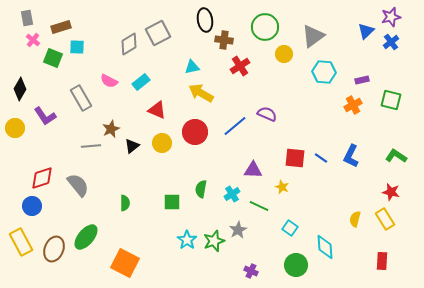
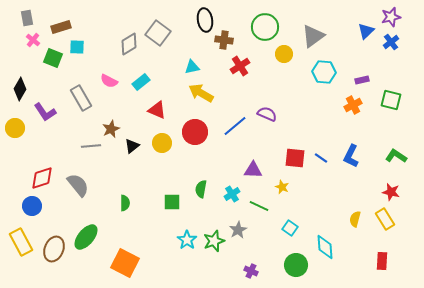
gray square at (158, 33): rotated 25 degrees counterclockwise
purple L-shape at (45, 116): moved 4 px up
